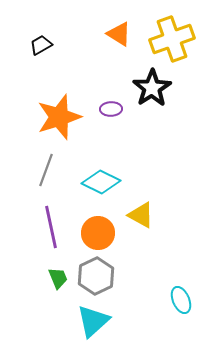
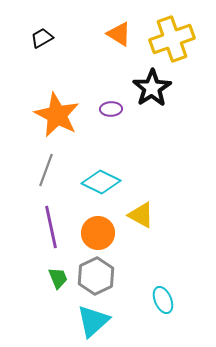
black trapezoid: moved 1 px right, 7 px up
orange star: moved 2 px left, 2 px up; rotated 27 degrees counterclockwise
cyan ellipse: moved 18 px left
